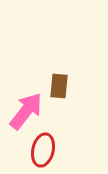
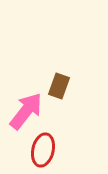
brown rectangle: rotated 15 degrees clockwise
